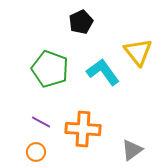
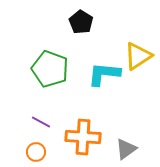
black pentagon: rotated 15 degrees counterclockwise
yellow triangle: moved 4 px down; rotated 36 degrees clockwise
cyan L-shape: moved 1 px right, 2 px down; rotated 48 degrees counterclockwise
orange cross: moved 8 px down
gray triangle: moved 6 px left, 1 px up
